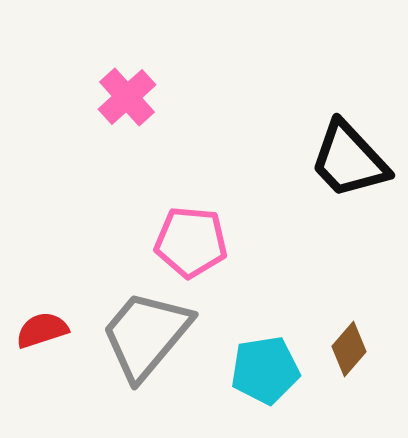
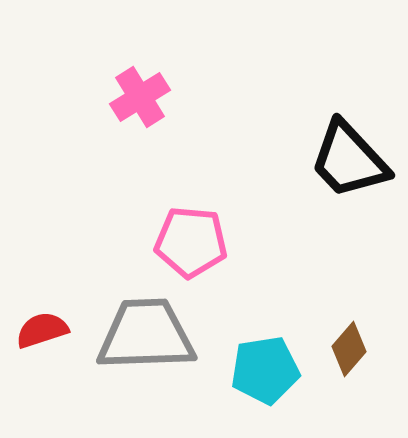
pink cross: moved 13 px right; rotated 10 degrees clockwise
gray trapezoid: rotated 48 degrees clockwise
